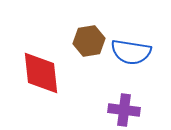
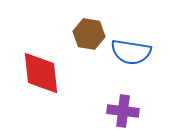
brown hexagon: moved 7 px up; rotated 20 degrees clockwise
purple cross: moved 1 px left, 1 px down
